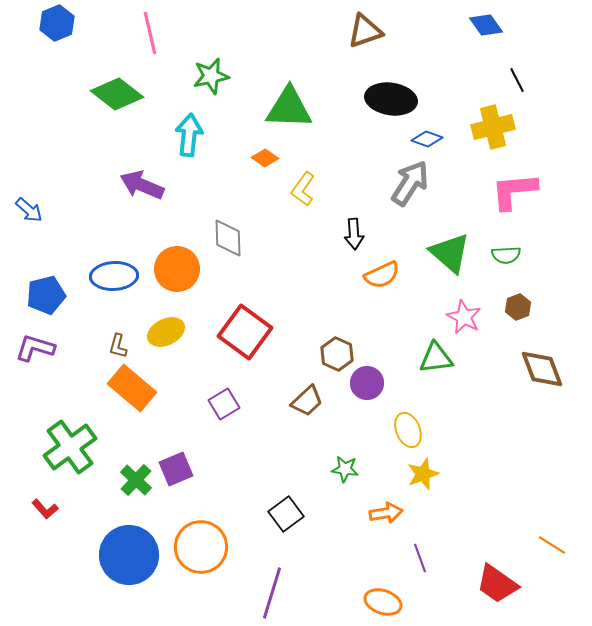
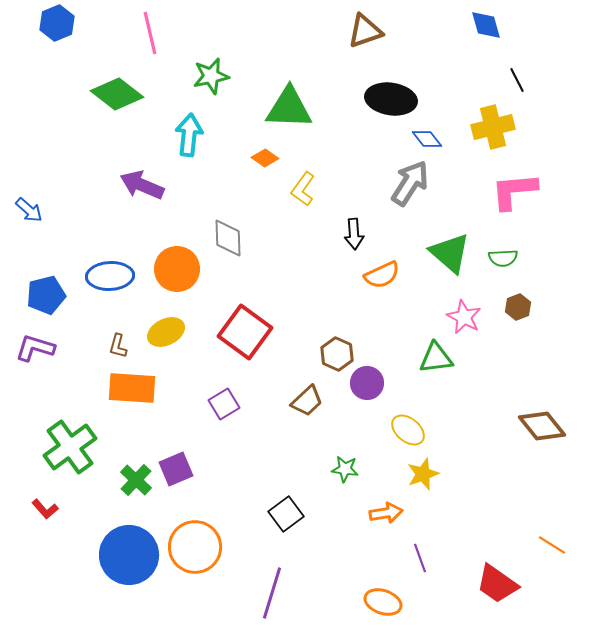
blue diamond at (486, 25): rotated 20 degrees clockwise
blue diamond at (427, 139): rotated 32 degrees clockwise
green semicircle at (506, 255): moved 3 px left, 3 px down
blue ellipse at (114, 276): moved 4 px left
brown diamond at (542, 369): moved 57 px down; rotated 18 degrees counterclockwise
orange rectangle at (132, 388): rotated 36 degrees counterclockwise
yellow ellipse at (408, 430): rotated 28 degrees counterclockwise
orange circle at (201, 547): moved 6 px left
